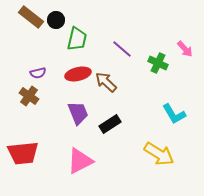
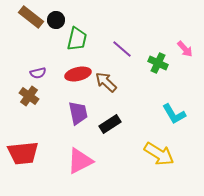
purple trapezoid: rotated 10 degrees clockwise
